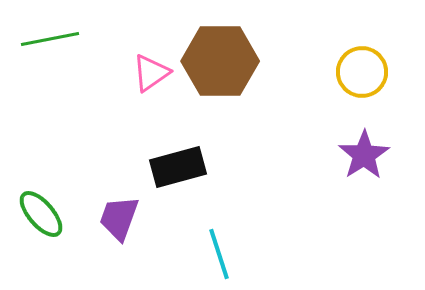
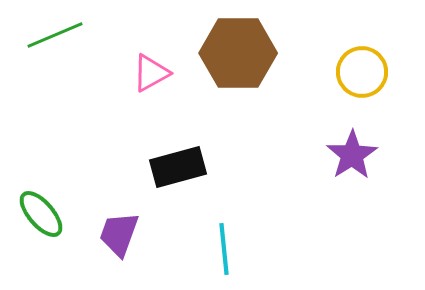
green line: moved 5 px right, 4 px up; rotated 12 degrees counterclockwise
brown hexagon: moved 18 px right, 8 px up
pink triangle: rotated 6 degrees clockwise
purple star: moved 12 px left
purple trapezoid: moved 16 px down
cyan line: moved 5 px right, 5 px up; rotated 12 degrees clockwise
